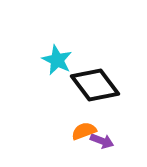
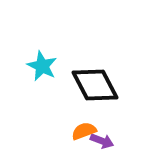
cyan star: moved 15 px left, 6 px down
black diamond: rotated 9 degrees clockwise
